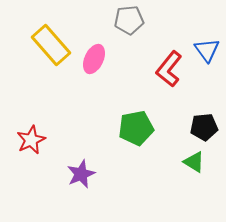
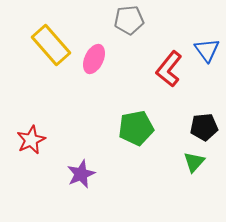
green triangle: rotated 40 degrees clockwise
